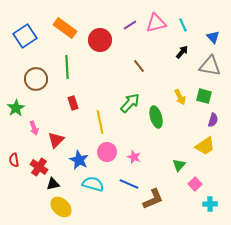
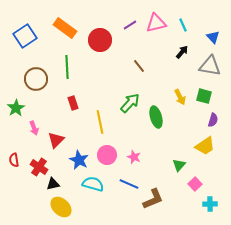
pink circle: moved 3 px down
